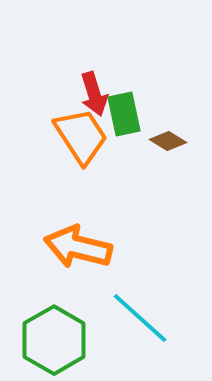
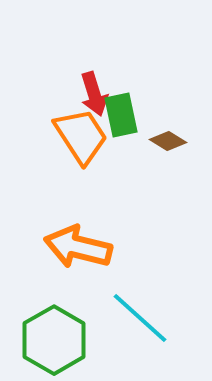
green rectangle: moved 3 px left, 1 px down
